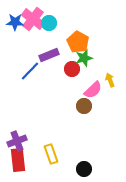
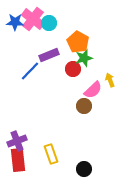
red circle: moved 1 px right
